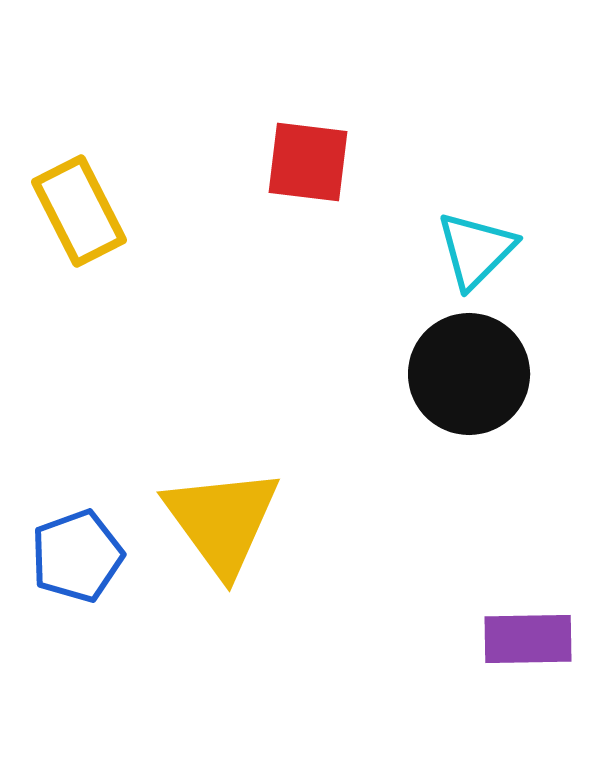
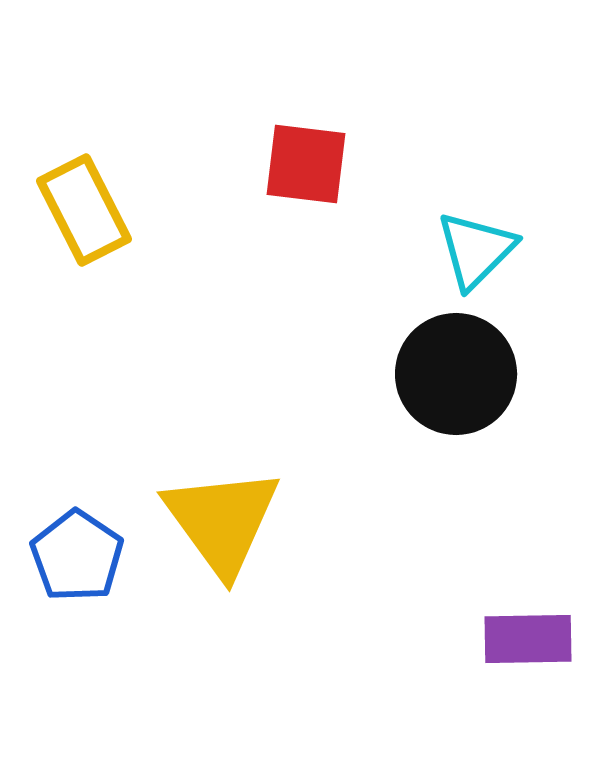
red square: moved 2 px left, 2 px down
yellow rectangle: moved 5 px right, 1 px up
black circle: moved 13 px left
blue pentagon: rotated 18 degrees counterclockwise
